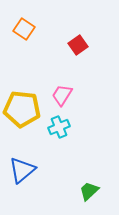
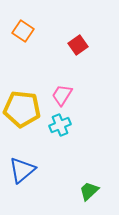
orange square: moved 1 px left, 2 px down
cyan cross: moved 1 px right, 2 px up
